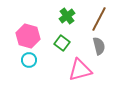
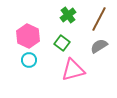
green cross: moved 1 px right, 1 px up
pink hexagon: rotated 10 degrees clockwise
gray semicircle: rotated 108 degrees counterclockwise
pink triangle: moved 7 px left
